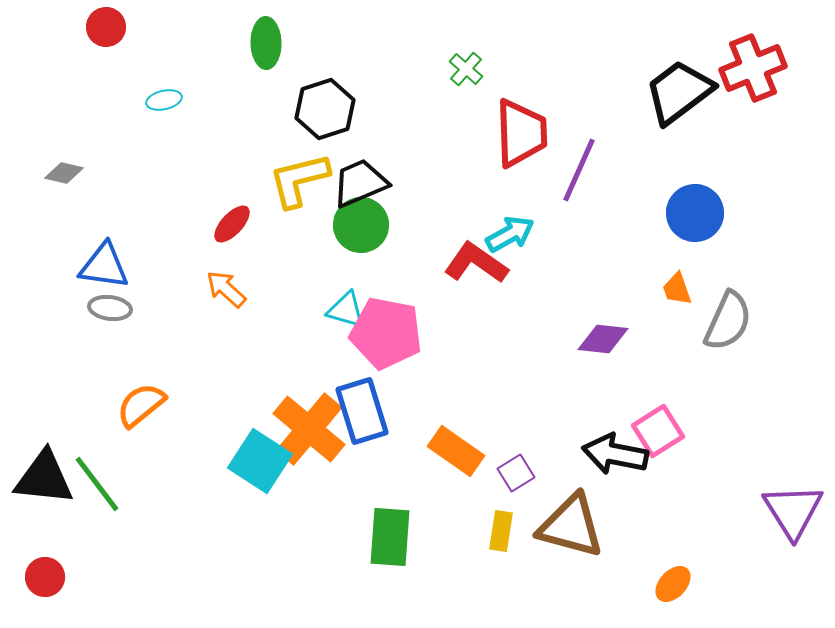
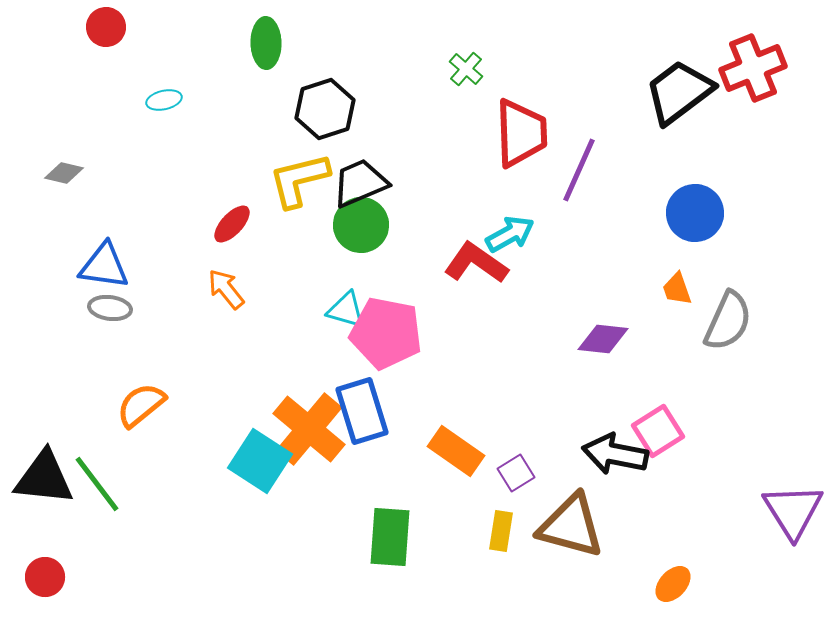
orange arrow at (226, 289): rotated 9 degrees clockwise
